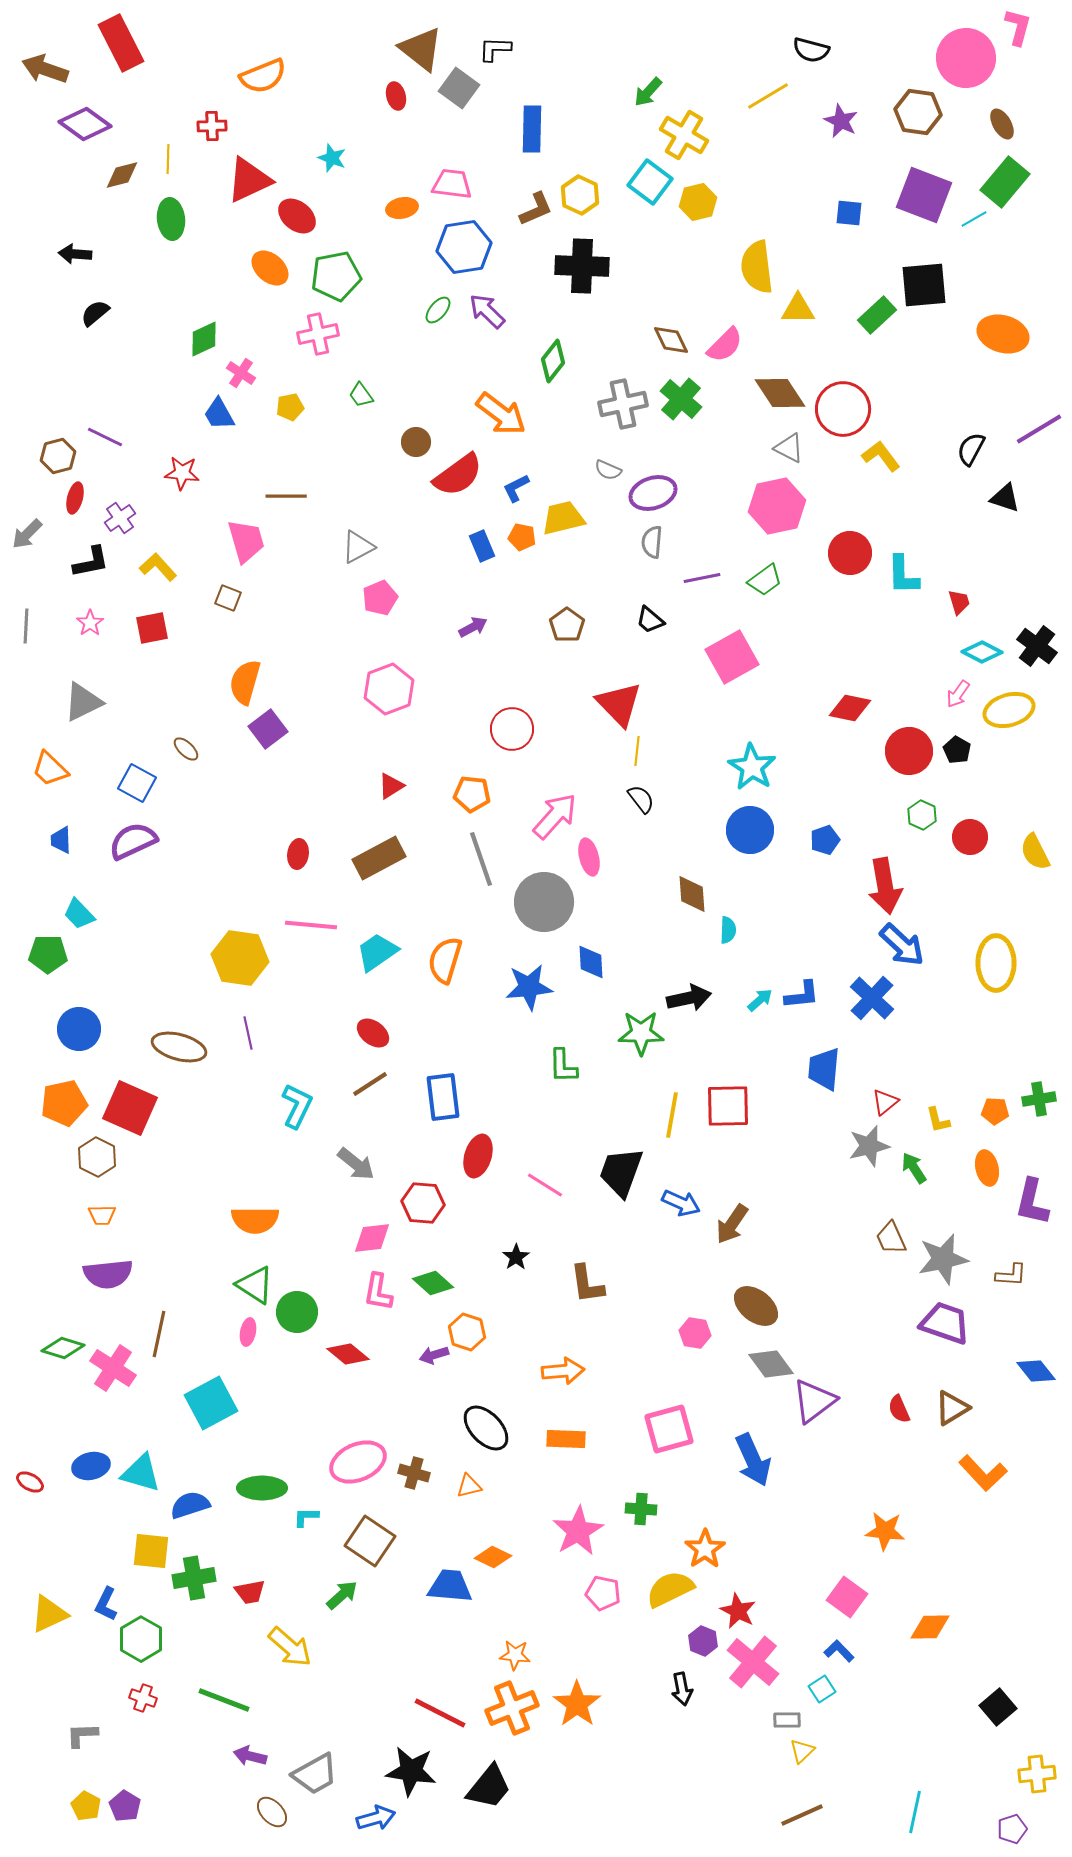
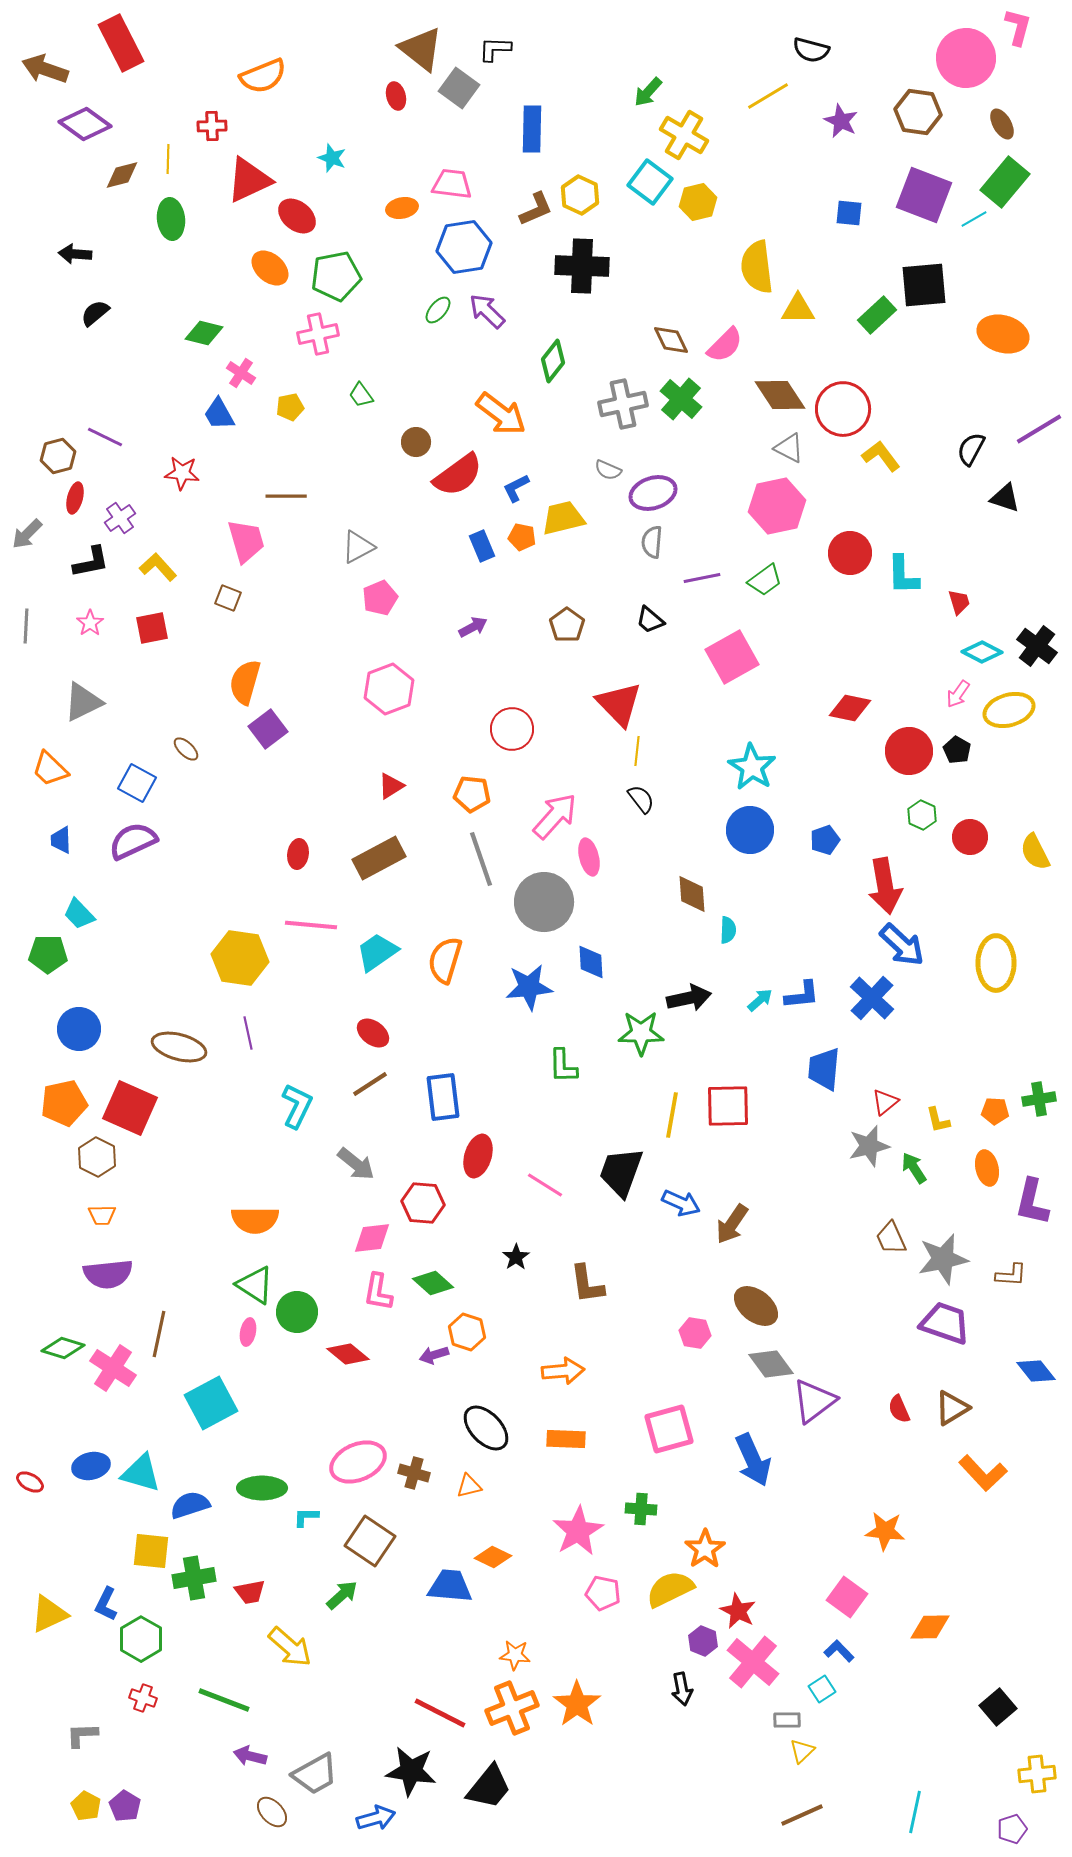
green diamond at (204, 339): moved 6 px up; rotated 39 degrees clockwise
brown diamond at (780, 393): moved 2 px down
